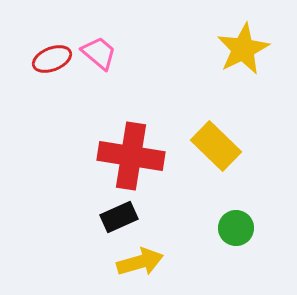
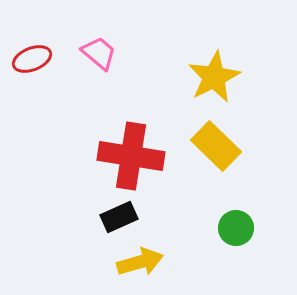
yellow star: moved 29 px left, 28 px down
red ellipse: moved 20 px left
